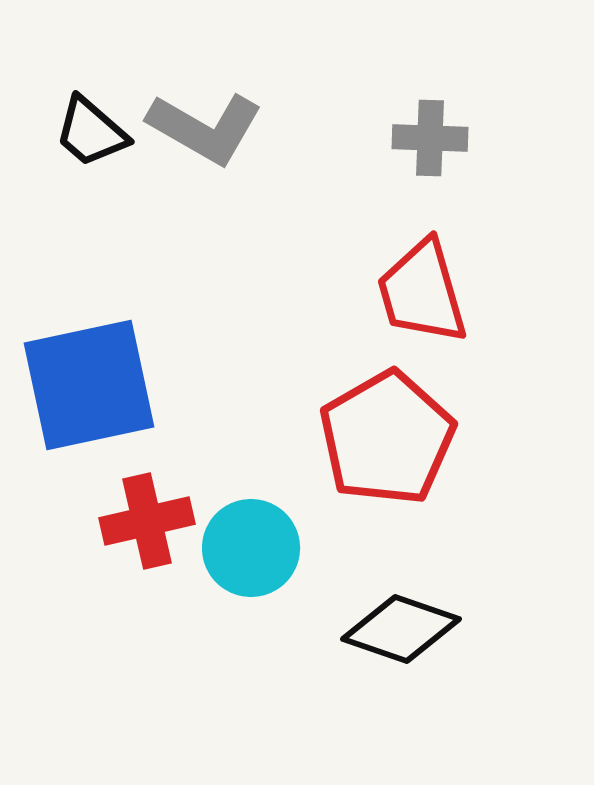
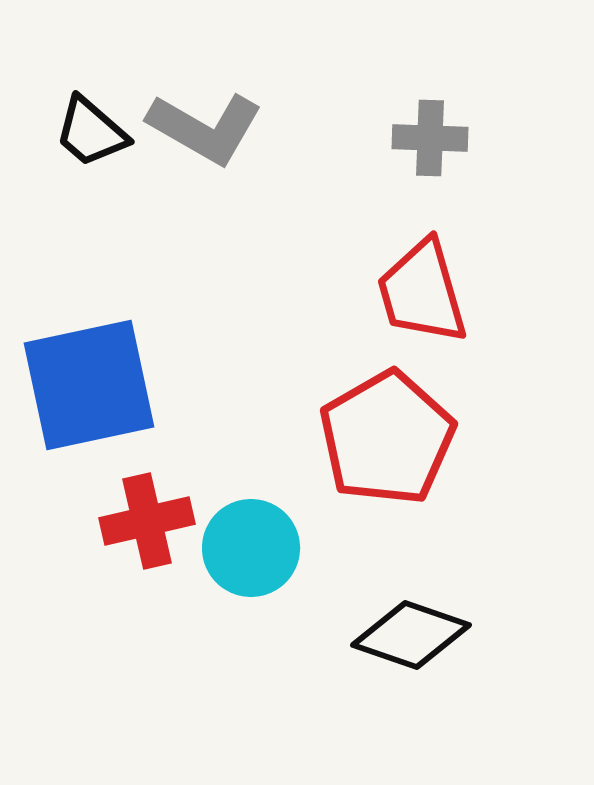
black diamond: moved 10 px right, 6 px down
